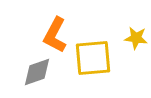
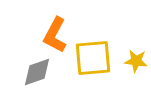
yellow star: moved 23 px down
